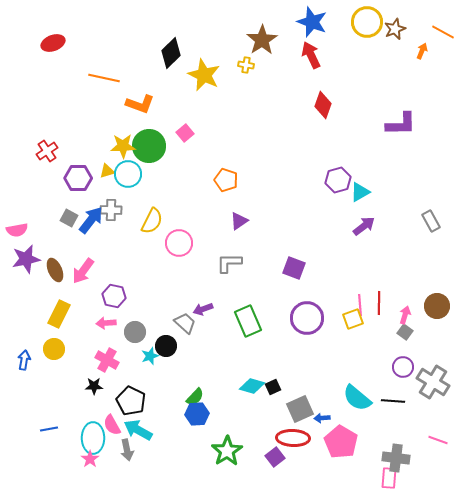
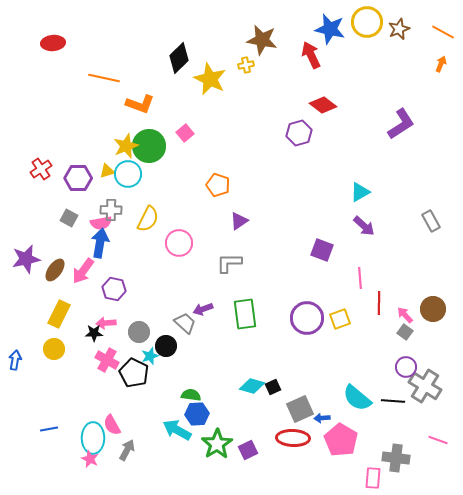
blue star at (312, 22): moved 18 px right, 7 px down; rotated 8 degrees counterclockwise
brown star at (395, 29): moved 4 px right
brown star at (262, 40): rotated 28 degrees counterclockwise
red ellipse at (53, 43): rotated 15 degrees clockwise
orange arrow at (422, 51): moved 19 px right, 13 px down
black diamond at (171, 53): moved 8 px right, 5 px down
yellow cross at (246, 65): rotated 21 degrees counterclockwise
yellow star at (204, 75): moved 6 px right, 4 px down
red diamond at (323, 105): rotated 72 degrees counterclockwise
purple L-shape at (401, 124): rotated 32 degrees counterclockwise
yellow star at (123, 146): moved 3 px right; rotated 20 degrees counterclockwise
red cross at (47, 151): moved 6 px left, 18 px down
orange pentagon at (226, 180): moved 8 px left, 5 px down
purple hexagon at (338, 180): moved 39 px left, 47 px up
blue arrow at (91, 220): moved 9 px right, 23 px down; rotated 28 degrees counterclockwise
yellow semicircle at (152, 221): moved 4 px left, 2 px up
purple arrow at (364, 226): rotated 80 degrees clockwise
pink semicircle at (17, 230): moved 84 px right, 7 px up
purple square at (294, 268): moved 28 px right, 18 px up
brown ellipse at (55, 270): rotated 60 degrees clockwise
purple hexagon at (114, 296): moved 7 px up
pink line at (360, 305): moved 27 px up
brown circle at (437, 306): moved 4 px left, 3 px down
pink arrow at (405, 315): rotated 60 degrees counterclockwise
yellow square at (353, 319): moved 13 px left
green rectangle at (248, 321): moved 3 px left, 7 px up; rotated 16 degrees clockwise
gray circle at (135, 332): moved 4 px right
blue arrow at (24, 360): moved 9 px left
purple circle at (403, 367): moved 3 px right
gray cross at (433, 382): moved 8 px left, 4 px down
black star at (94, 386): moved 53 px up
green semicircle at (195, 397): moved 4 px left, 2 px up; rotated 126 degrees counterclockwise
black pentagon at (131, 401): moved 3 px right, 28 px up
cyan arrow at (138, 430): moved 39 px right
pink pentagon at (341, 442): moved 2 px up
gray arrow at (127, 450): rotated 140 degrees counterclockwise
green star at (227, 451): moved 10 px left, 7 px up
purple square at (275, 457): moved 27 px left, 7 px up; rotated 12 degrees clockwise
pink star at (90, 459): rotated 12 degrees counterclockwise
pink rectangle at (389, 478): moved 16 px left
